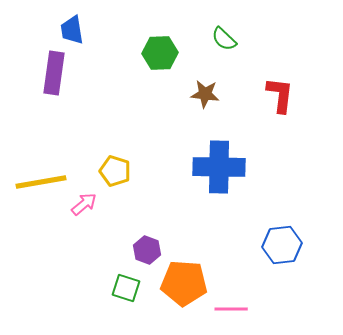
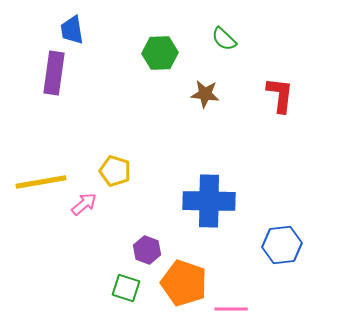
blue cross: moved 10 px left, 34 px down
orange pentagon: rotated 15 degrees clockwise
